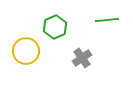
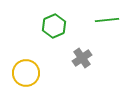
green hexagon: moved 1 px left, 1 px up
yellow circle: moved 22 px down
